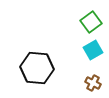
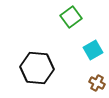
green square: moved 20 px left, 5 px up
brown cross: moved 4 px right
